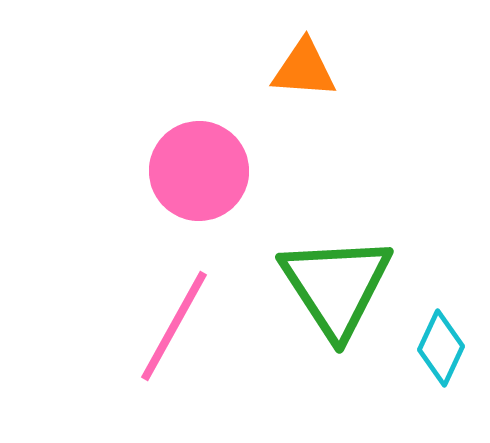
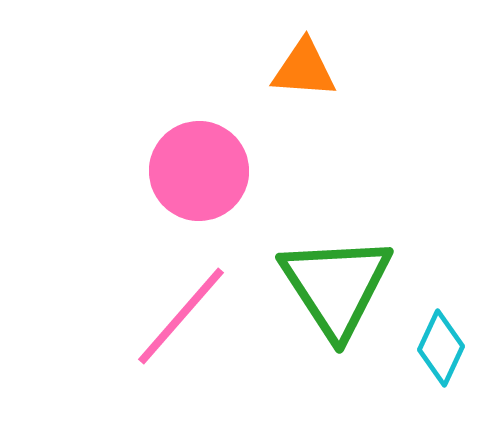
pink line: moved 7 px right, 10 px up; rotated 12 degrees clockwise
